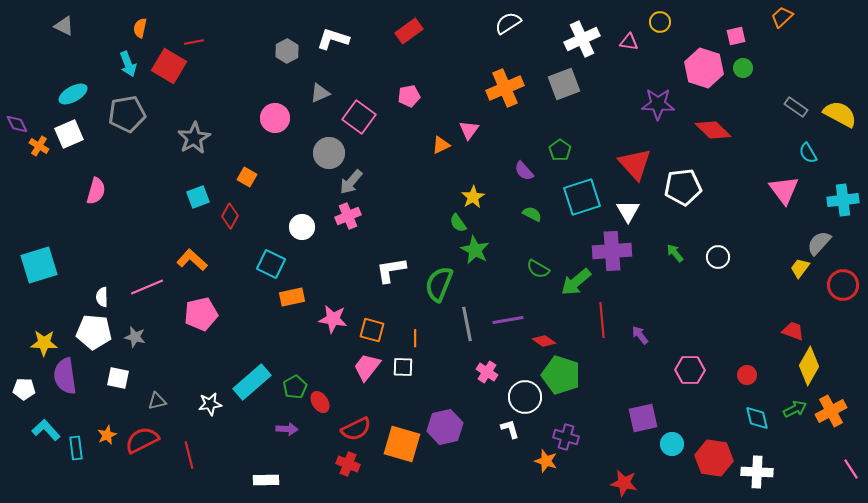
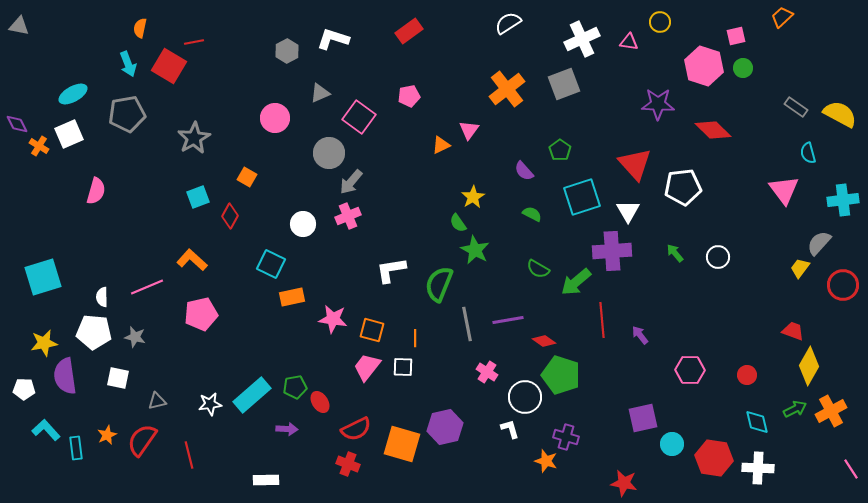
gray triangle at (64, 26): moved 45 px left; rotated 15 degrees counterclockwise
pink hexagon at (704, 68): moved 2 px up
orange cross at (505, 88): moved 2 px right, 1 px down; rotated 15 degrees counterclockwise
cyan semicircle at (808, 153): rotated 15 degrees clockwise
white circle at (302, 227): moved 1 px right, 3 px up
cyan square at (39, 265): moved 4 px right, 12 px down
yellow star at (44, 343): rotated 12 degrees counterclockwise
cyan rectangle at (252, 382): moved 13 px down
green pentagon at (295, 387): rotated 20 degrees clockwise
cyan diamond at (757, 418): moved 4 px down
red semicircle at (142, 440): rotated 28 degrees counterclockwise
white cross at (757, 472): moved 1 px right, 4 px up
